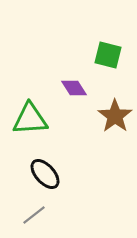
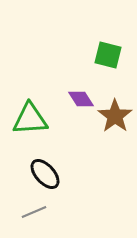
purple diamond: moved 7 px right, 11 px down
gray line: moved 3 px up; rotated 15 degrees clockwise
